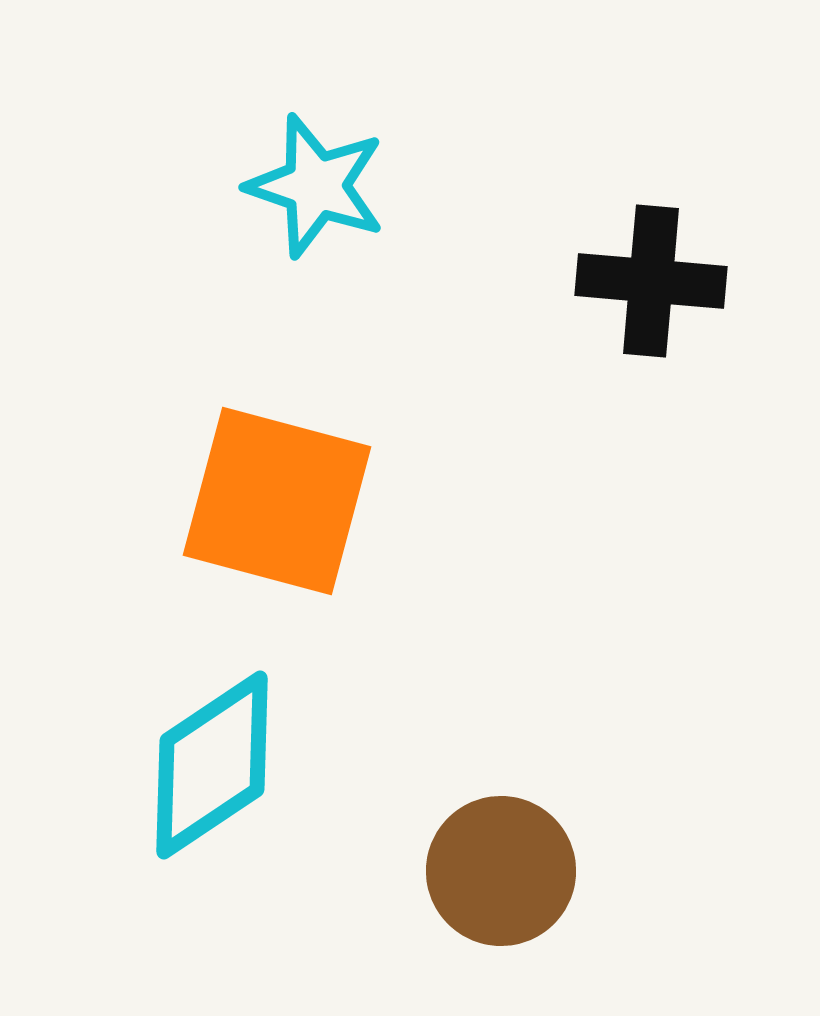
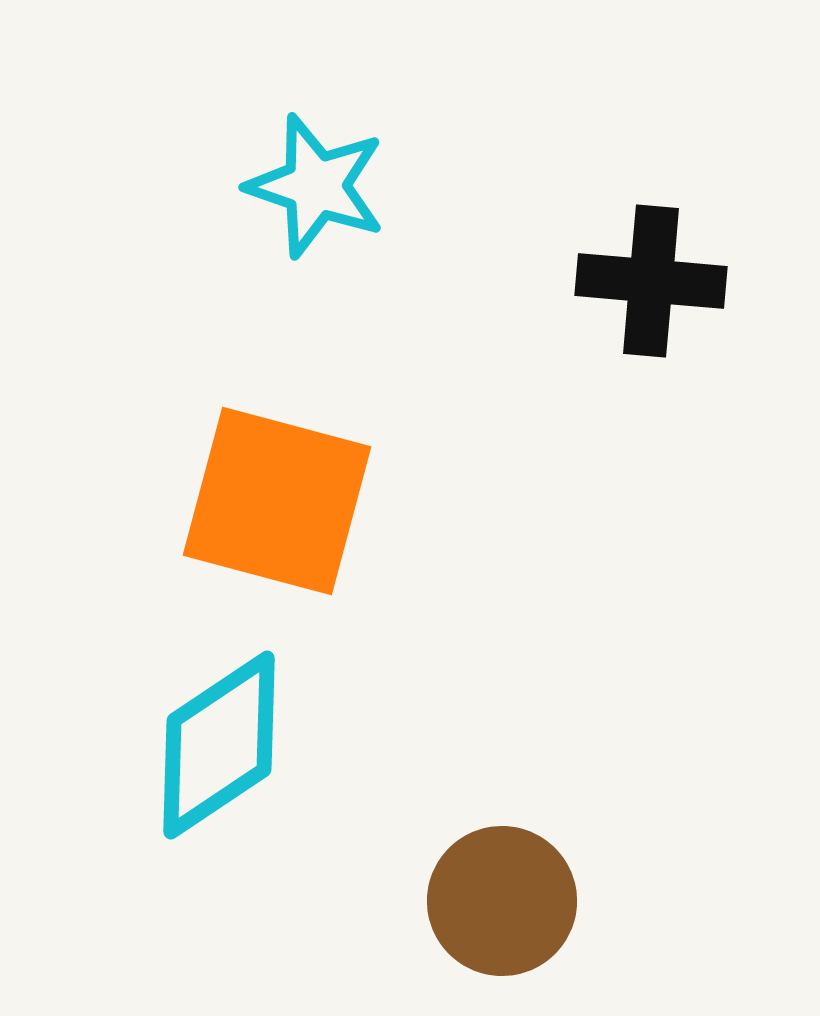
cyan diamond: moved 7 px right, 20 px up
brown circle: moved 1 px right, 30 px down
